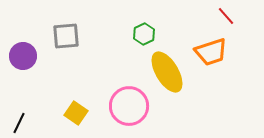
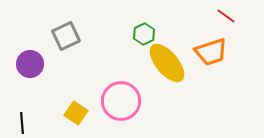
red line: rotated 12 degrees counterclockwise
gray square: rotated 20 degrees counterclockwise
purple circle: moved 7 px right, 8 px down
yellow ellipse: moved 9 px up; rotated 9 degrees counterclockwise
pink circle: moved 8 px left, 5 px up
black line: moved 3 px right; rotated 30 degrees counterclockwise
